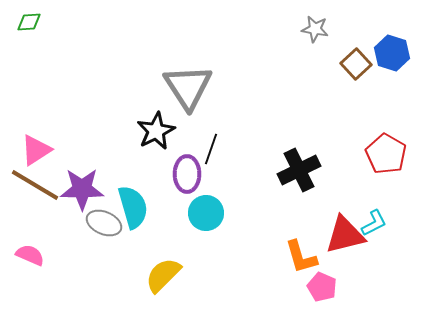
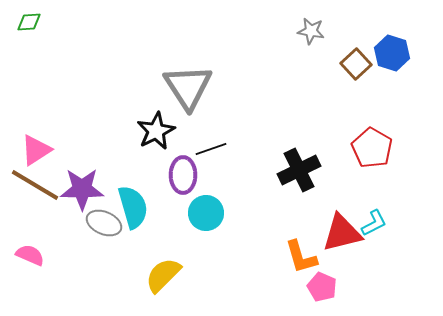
gray star: moved 4 px left, 2 px down
black line: rotated 52 degrees clockwise
red pentagon: moved 14 px left, 6 px up
purple ellipse: moved 4 px left, 1 px down
red triangle: moved 3 px left, 2 px up
